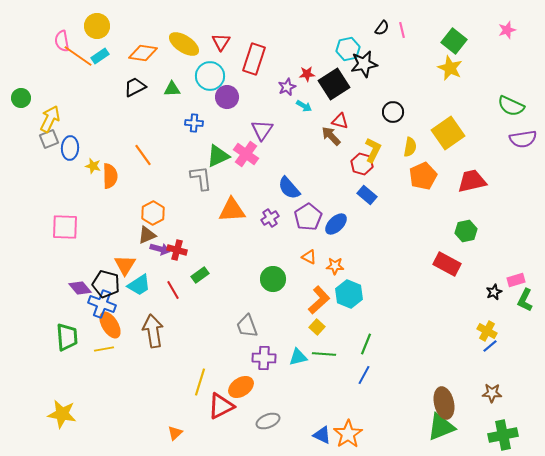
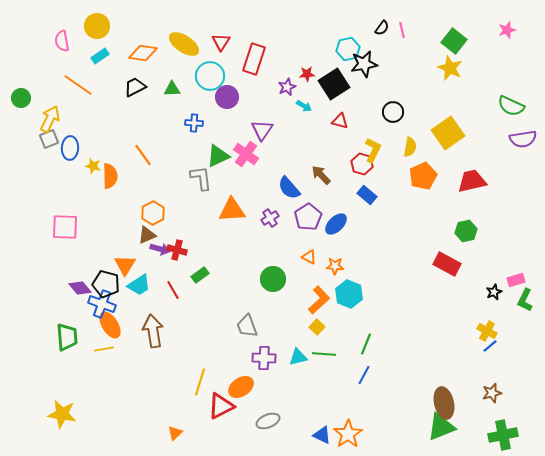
orange line at (78, 56): moved 29 px down
brown arrow at (331, 136): moved 10 px left, 39 px down
brown star at (492, 393): rotated 18 degrees counterclockwise
